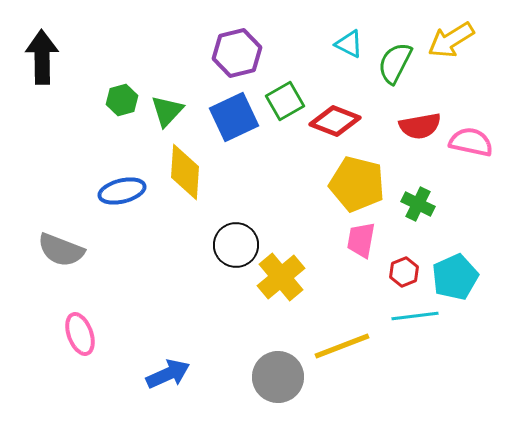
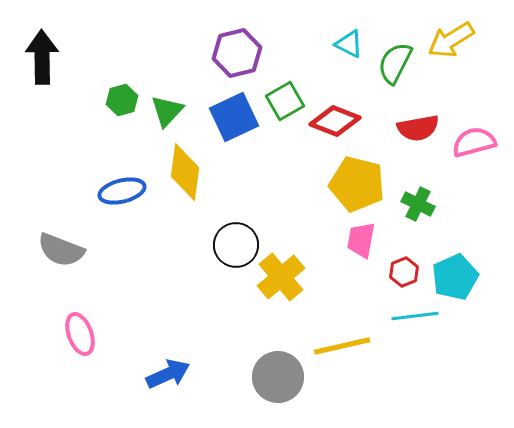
red semicircle: moved 2 px left, 2 px down
pink semicircle: moved 3 px right; rotated 27 degrees counterclockwise
yellow diamond: rotated 4 degrees clockwise
yellow line: rotated 8 degrees clockwise
